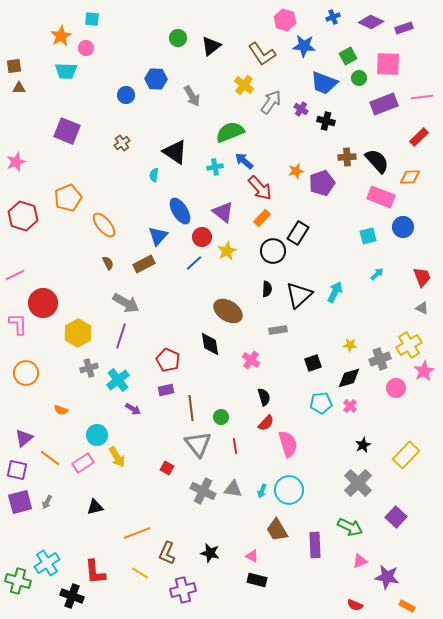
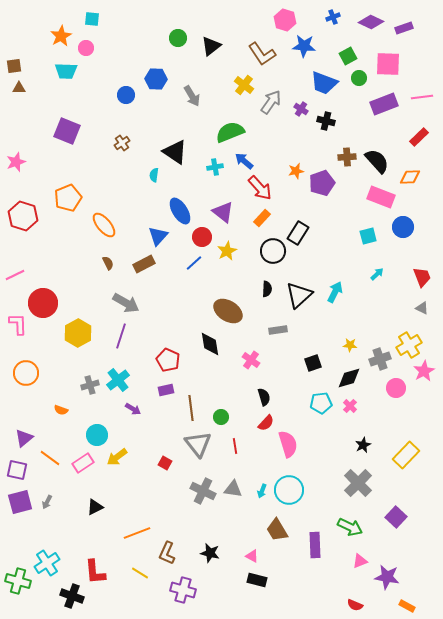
gray cross at (89, 368): moved 1 px right, 17 px down
yellow arrow at (117, 457): rotated 85 degrees clockwise
red square at (167, 468): moved 2 px left, 5 px up
black triangle at (95, 507): rotated 12 degrees counterclockwise
purple cross at (183, 590): rotated 30 degrees clockwise
